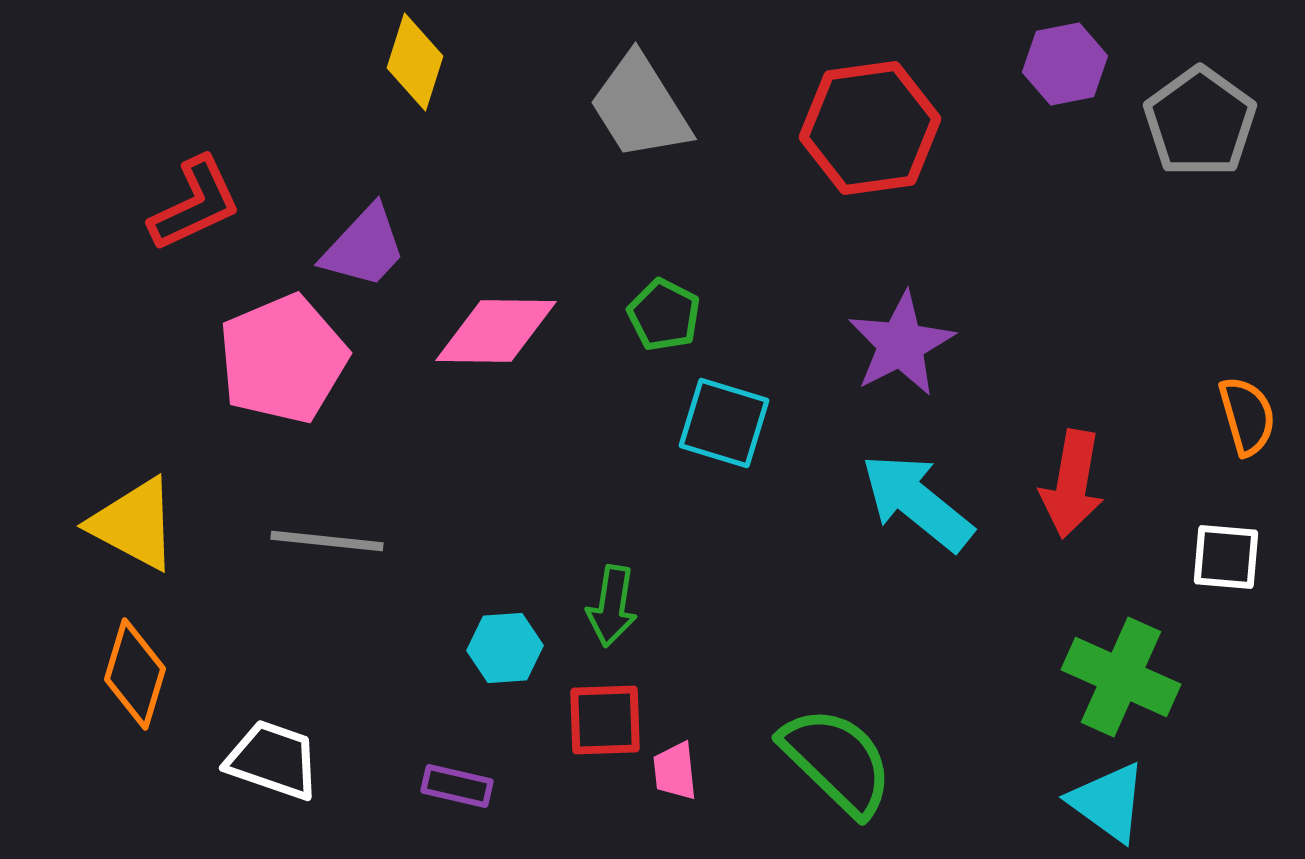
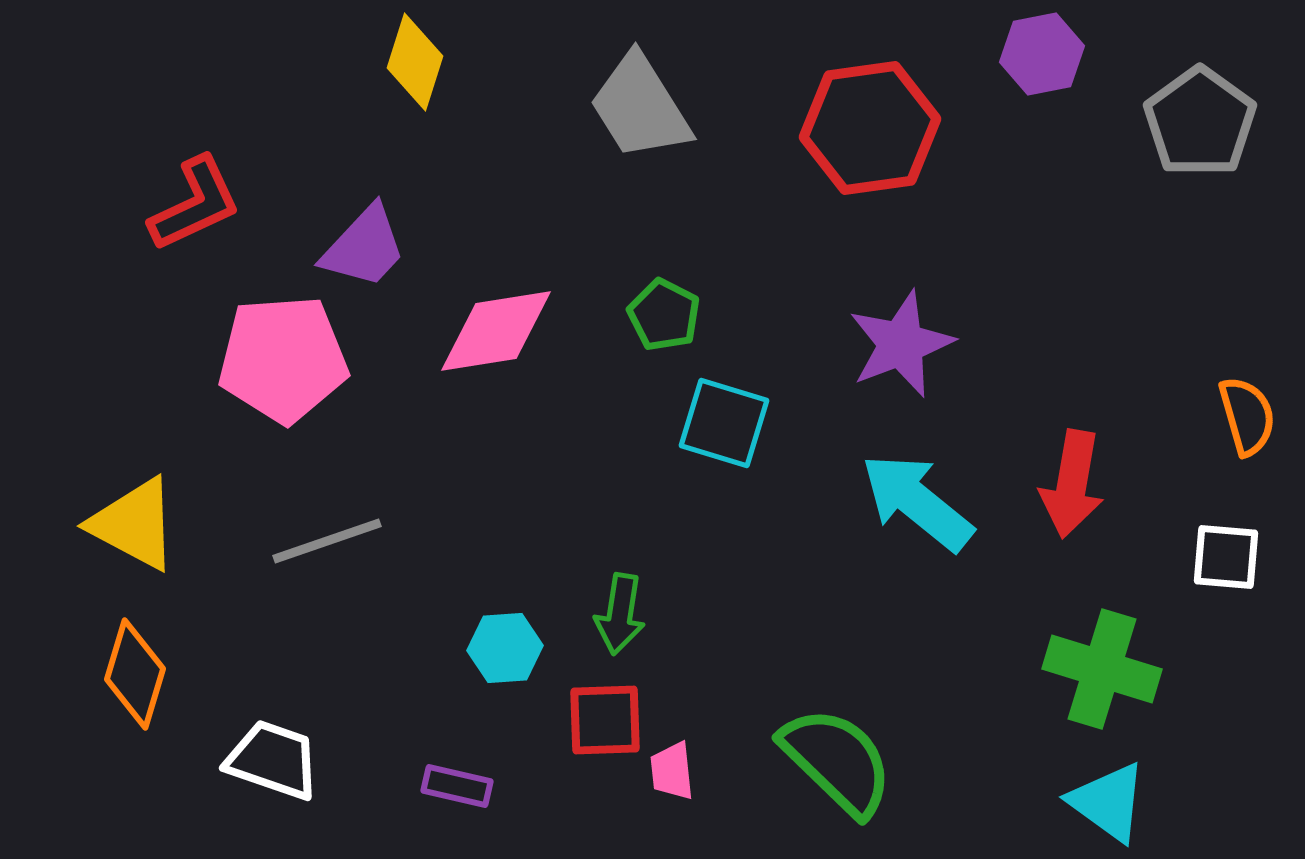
purple hexagon: moved 23 px left, 10 px up
pink diamond: rotated 10 degrees counterclockwise
purple star: rotated 6 degrees clockwise
pink pentagon: rotated 19 degrees clockwise
gray line: rotated 25 degrees counterclockwise
green arrow: moved 8 px right, 8 px down
green cross: moved 19 px left, 8 px up; rotated 7 degrees counterclockwise
pink trapezoid: moved 3 px left
